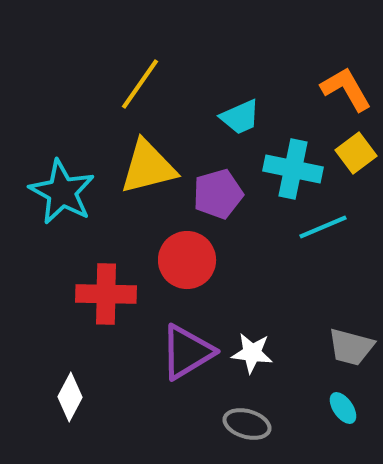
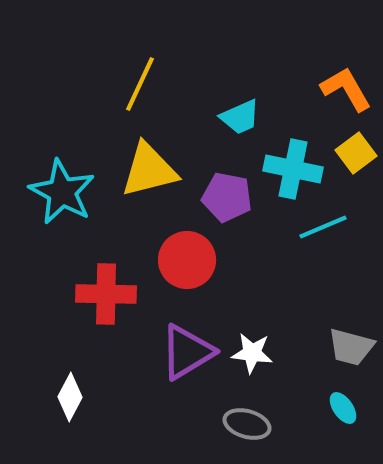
yellow line: rotated 10 degrees counterclockwise
yellow triangle: moved 1 px right, 3 px down
purple pentagon: moved 9 px right, 3 px down; rotated 27 degrees clockwise
